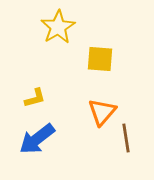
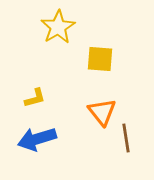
orange triangle: rotated 20 degrees counterclockwise
blue arrow: rotated 21 degrees clockwise
